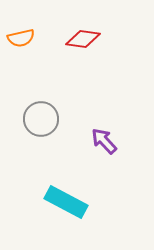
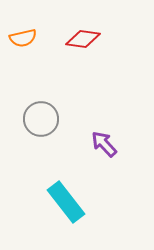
orange semicircle: moved 2 px right
purple arrow: moved 3 px down
cyan rectangle: rotated 24 degrees clockwise
